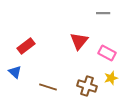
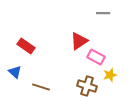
red triangle: rotated 18 degrees clockwise
red rectangle: rotated 72 degrees clockwise
pink rectangle: moved 11 px left, 4 px down
yellow star: moved 1 px left, 3 px up
brown line: moved 7 px left
